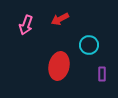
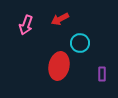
cyan circle: moved 9 px left, 2 px up
